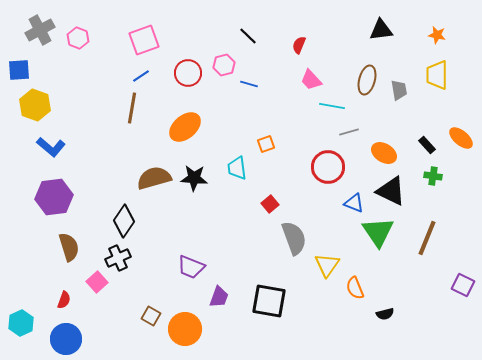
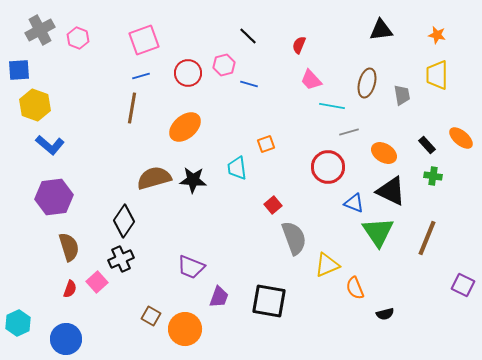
blue line at (141, 76): rotated 18 degrees clockwise
brown ellipse at (367, 80): moved 3 px down
gray trapezoid at (399, 90): moved 3 px right, 5 px down
blue L-shape at (51, 147): moved 1 px left, 2 px up
black star at (194, 178): moved 1 px left, 2 px down
red square at (270, 204): moved 3 px right, 1 px down
black cross at (118, 258): moved 3 px right, 1 px down
yellow triangle at (327, 265): rotated 32 degrees clockwise
red semicircle at (64, 300): moved 6 px right, 11 px up
cyan hexagon at (21, 323): moved 3 px left
